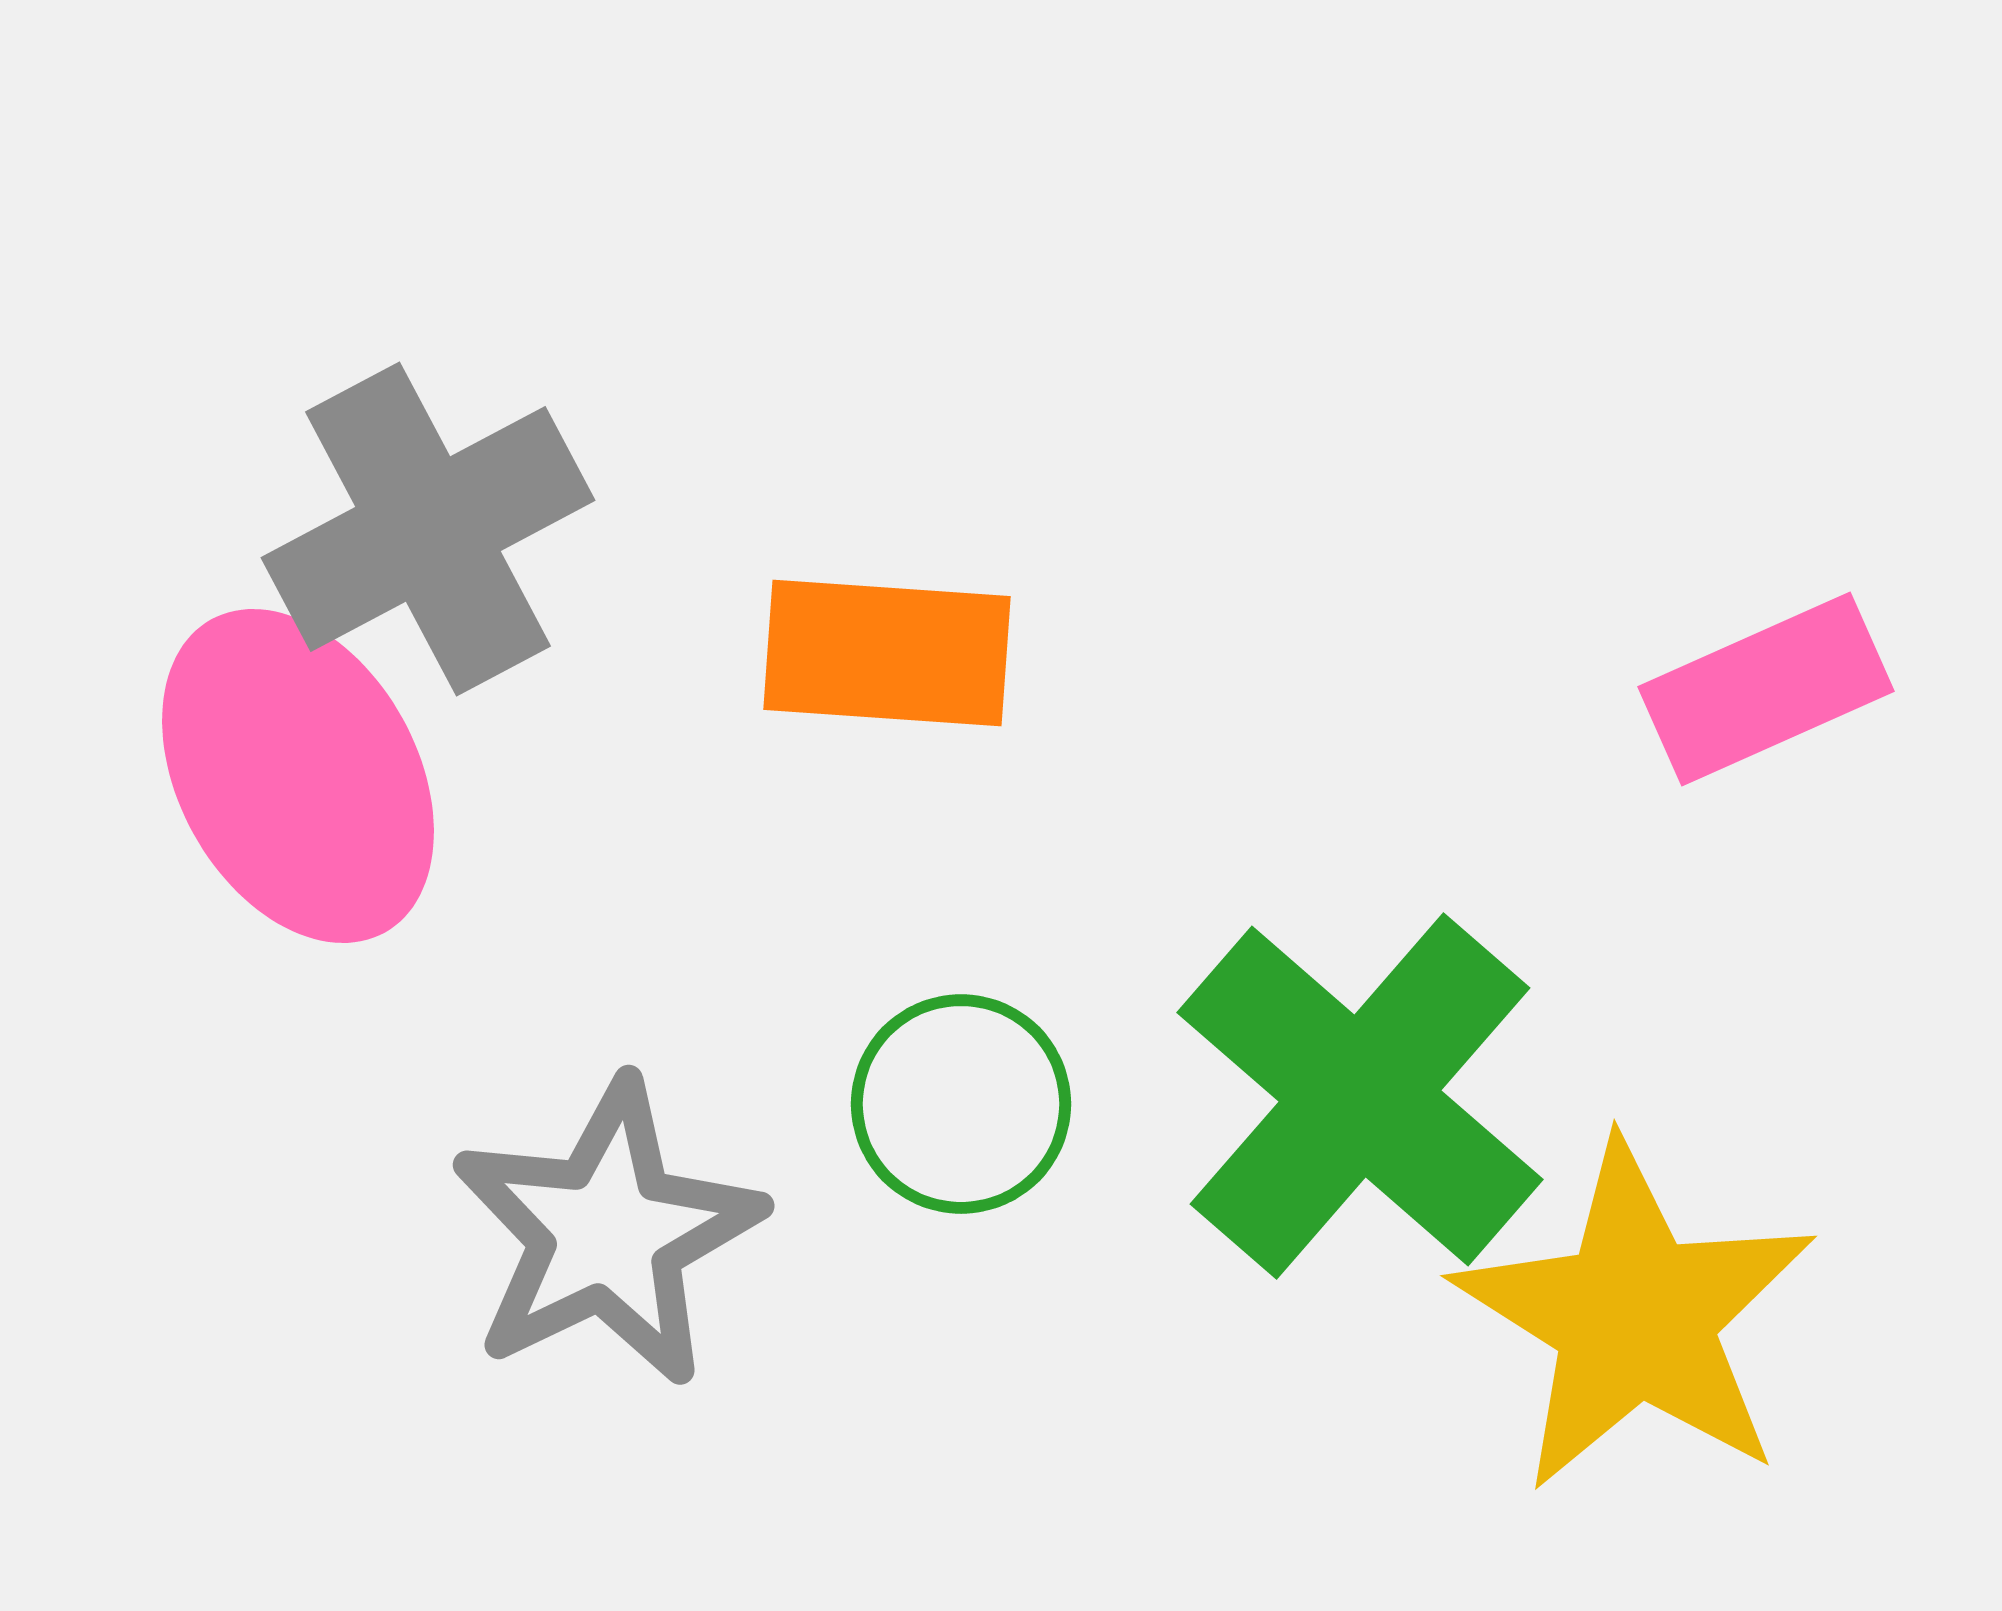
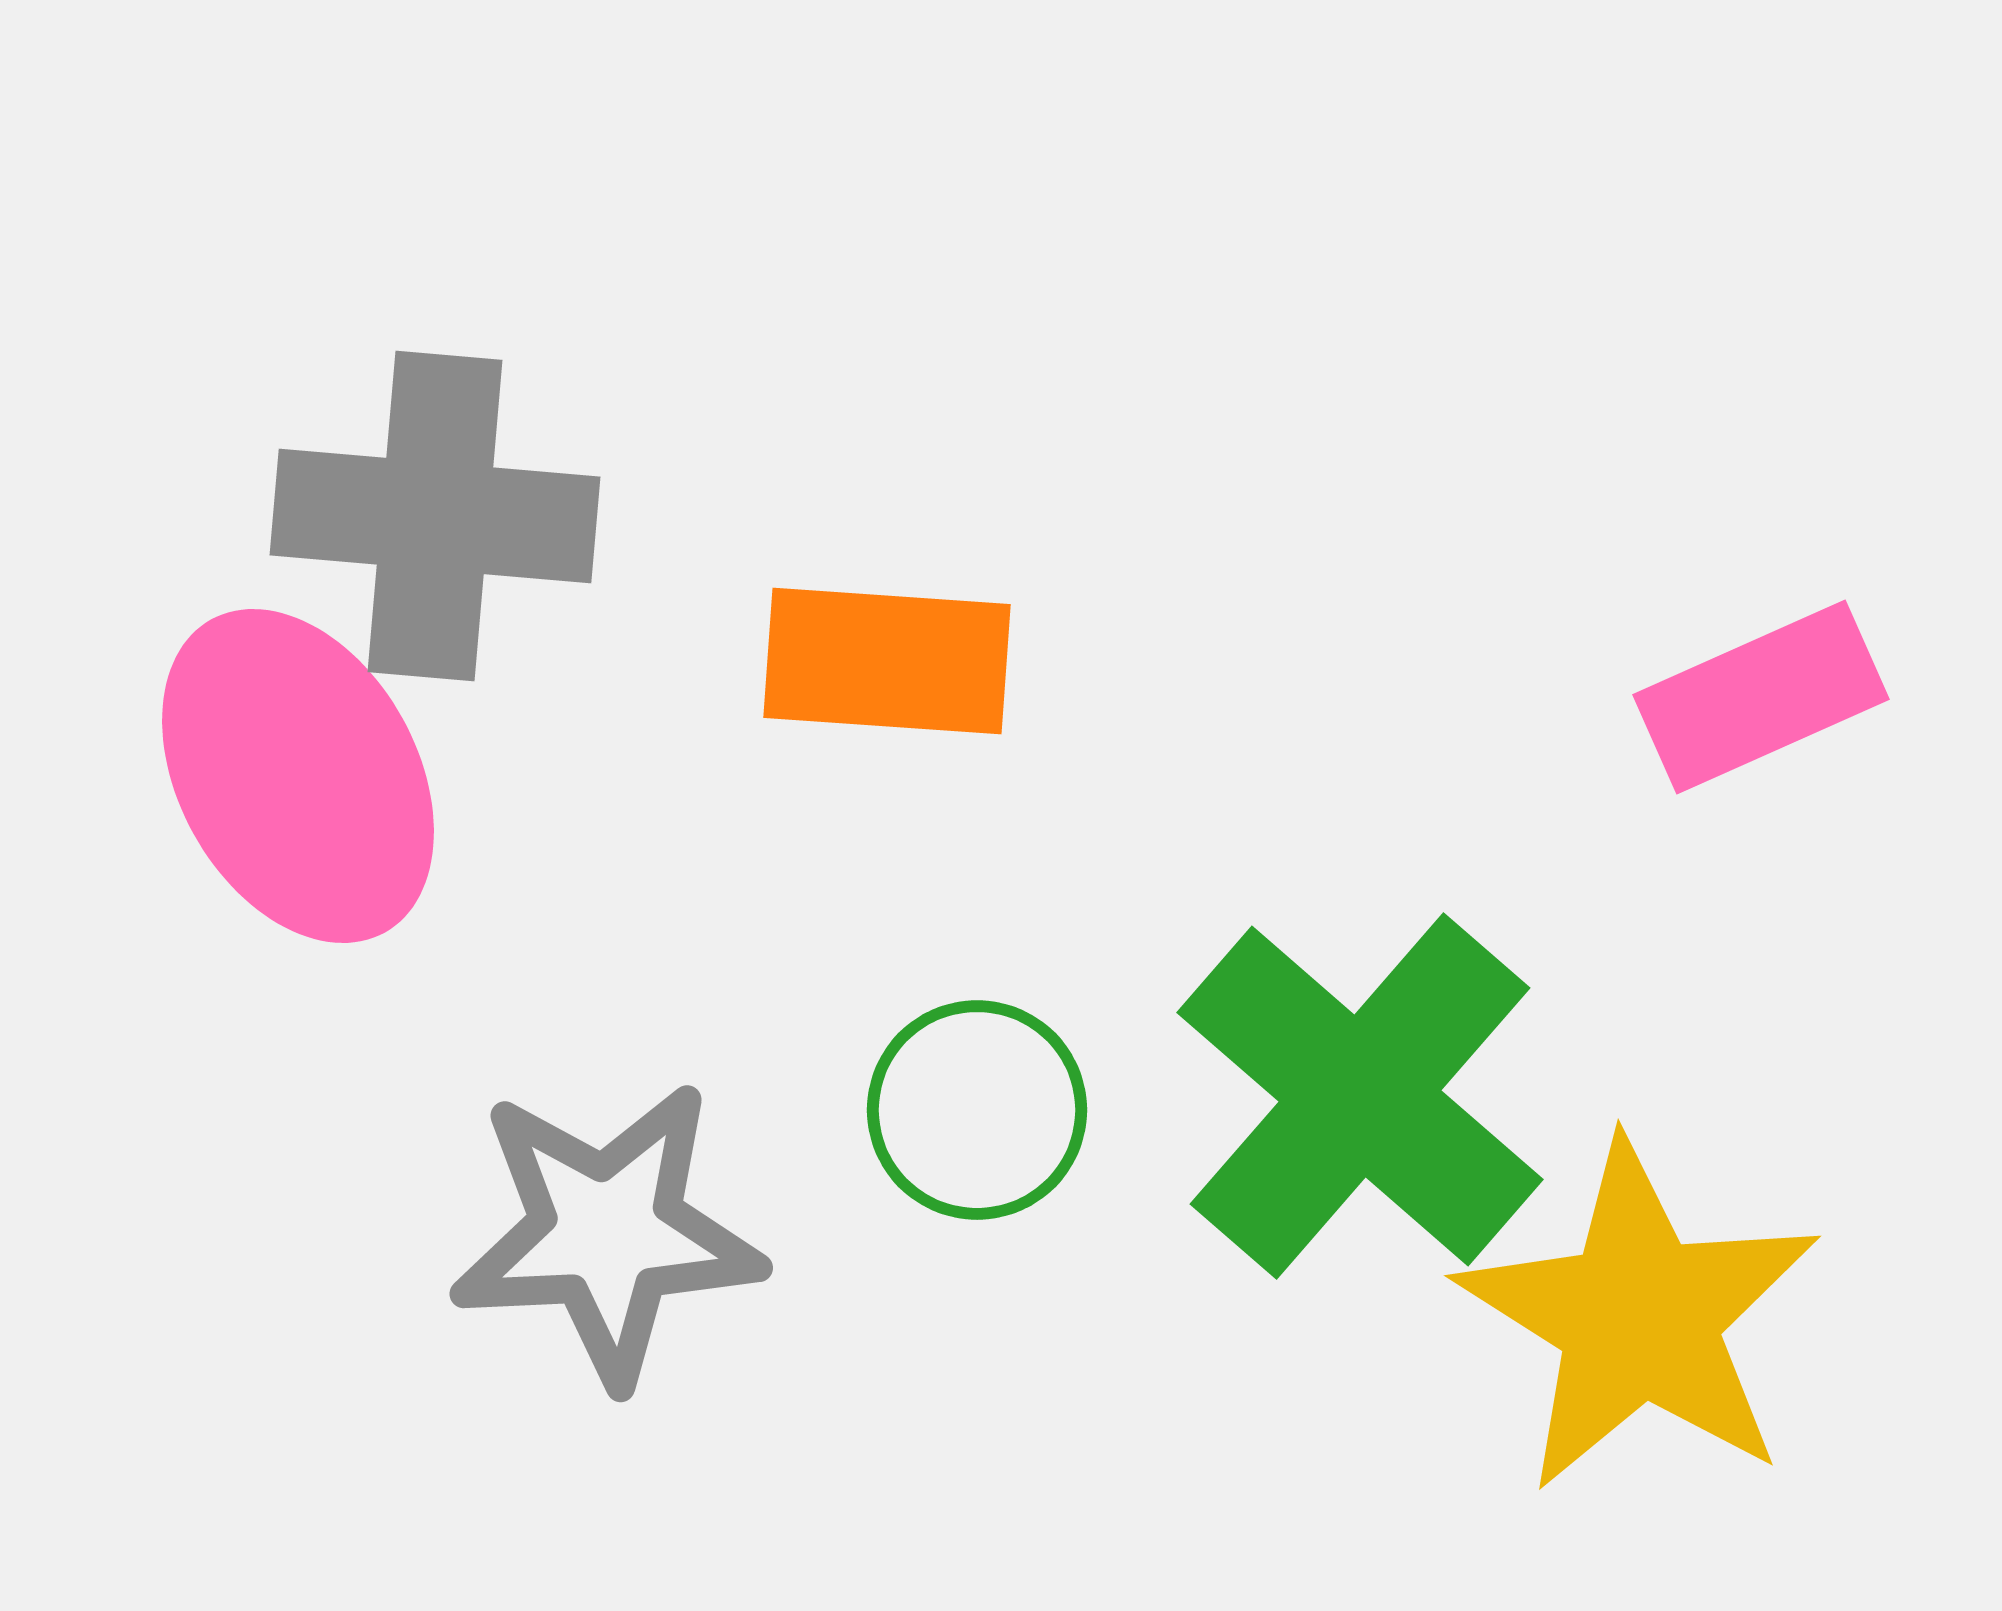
gray cross: moved 7 px right, 13 px up; rotated 33 degrees clockwise
orange rectangle: moved 8 px down
pink rectangle: moved 5 px left, 8 px down
green circle: moved 16 px right, 6 px down
gray star: rotated 23 degrees clockwise
yellow star: moved 4 px right
